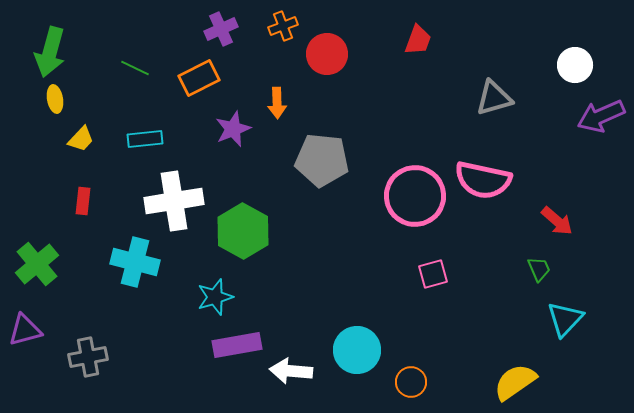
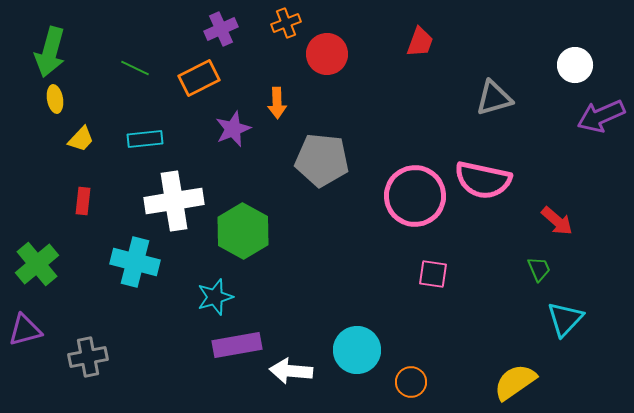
orange cross: moved 3 px right, 3 px up
red trapezoid: moved 2 px right, 2 px down
pink square: rotated 24 degrees clockwise
